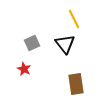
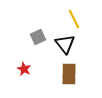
gray square: moved 6 px right, 6 px up
brown rectangle: moved 7 px left, 10 px up; rotated 10 degrees clockwise
